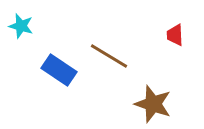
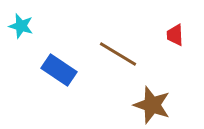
brown line: moved 9 px right, 2 px up
brown star: moved 1 px left, 1 px down
